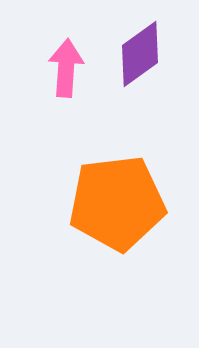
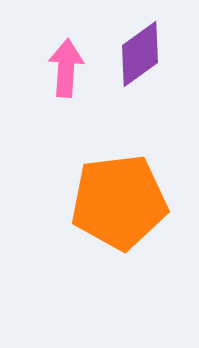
orange pentagon: moved 2 px right, 1 px up
